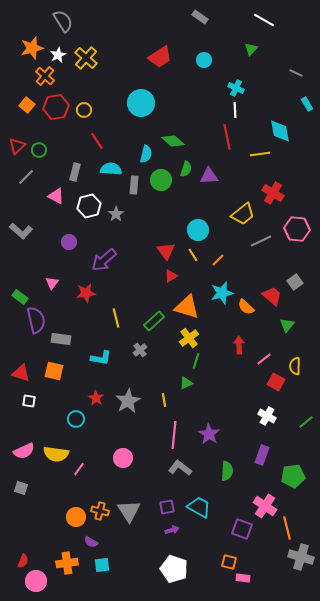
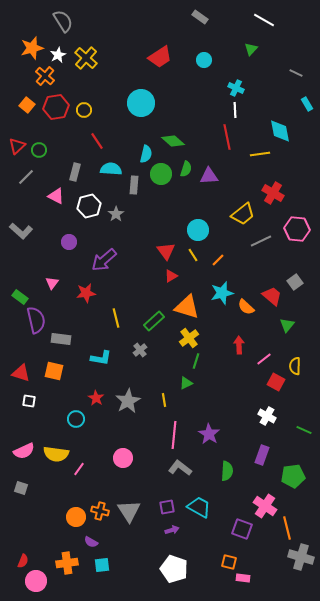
green circle at (161, 180): moved 6 px up
green line at (306, 422): moved 2 px left, 8 px down; rotated 63 degrees clockwise
